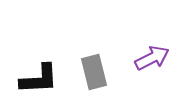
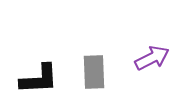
gray rectangle: rotated 12 degrees clockwise
